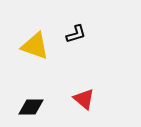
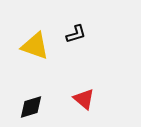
black diamond: rotated 16 degrees counterclockwise
